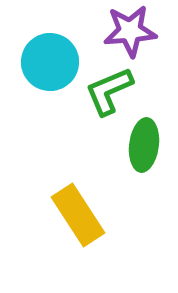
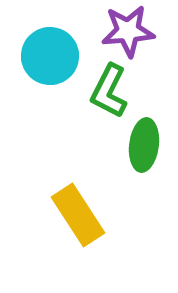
purple star: moved 2 px left
cyan circle: moved 6 px up
green L-shape: rotated 40 degrees counterclockwise
